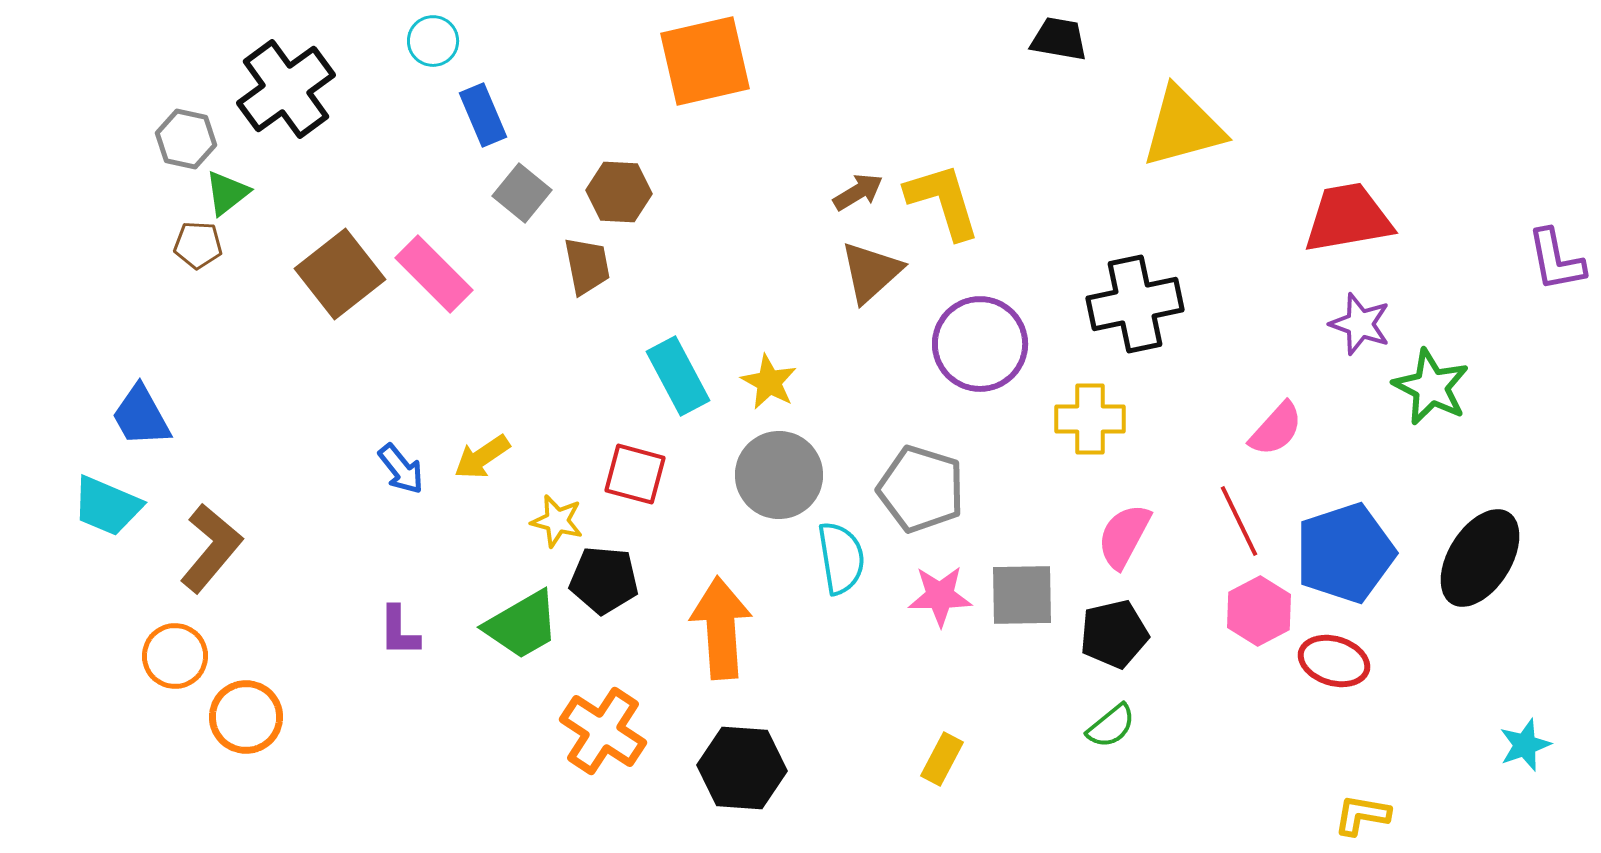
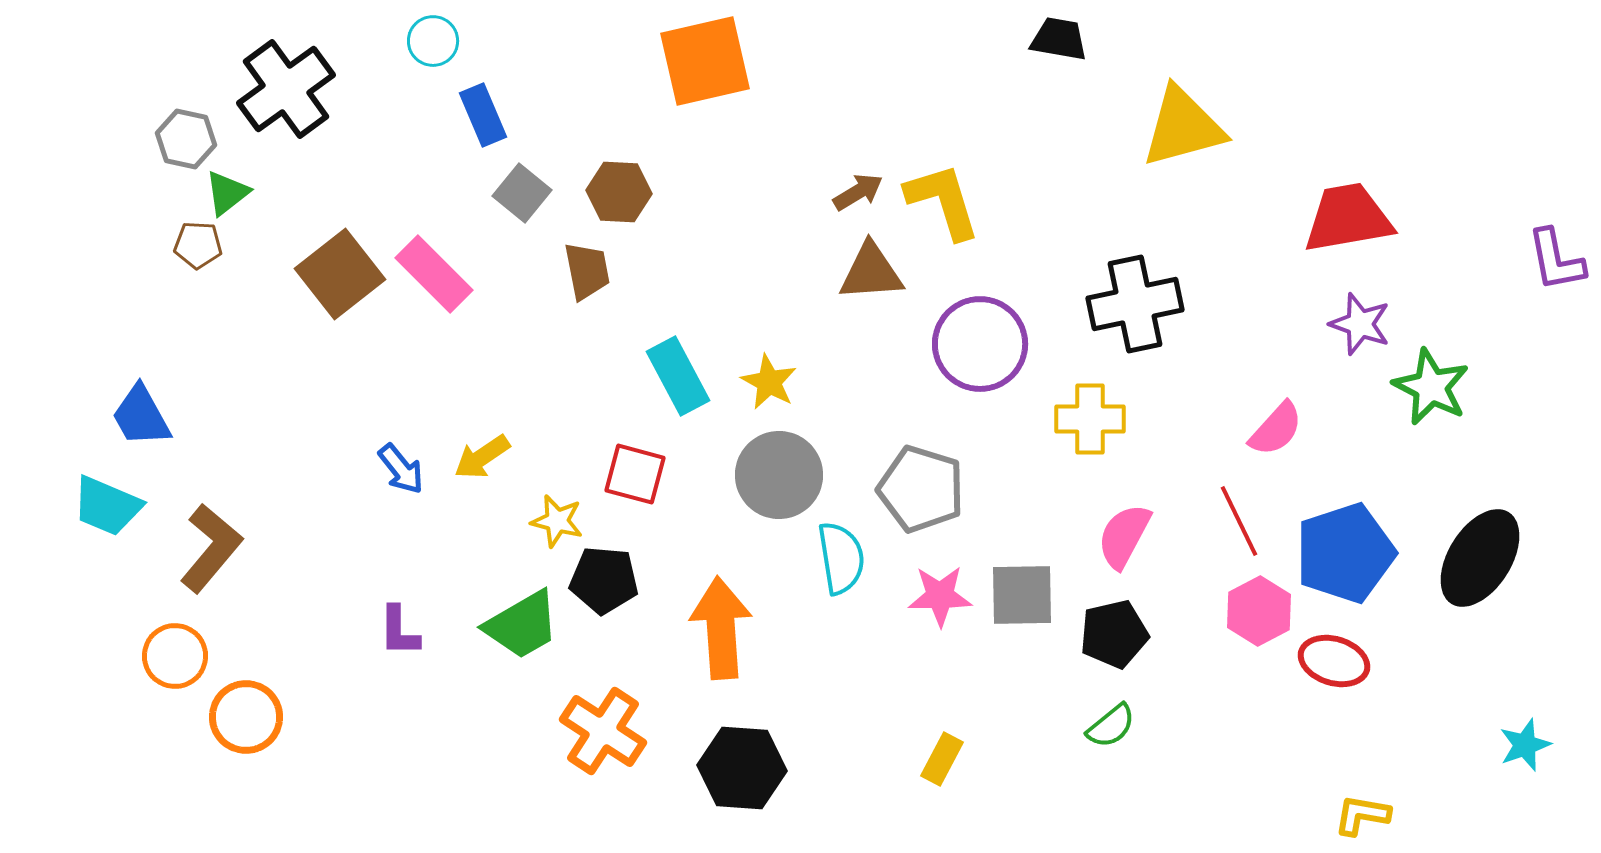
brown trapezoid at (587, 266): moved 5 px down
brown triangle at (871, 272): rotated 38 degrees clockwise
